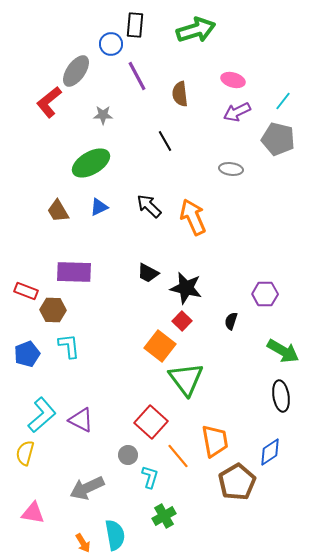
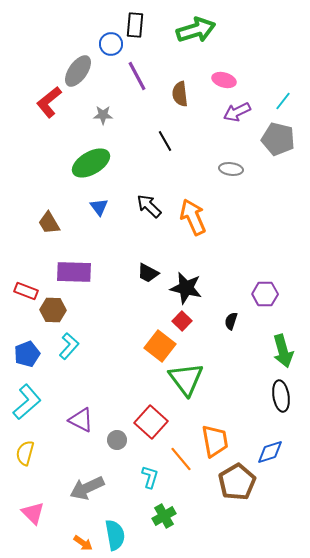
gray ellipse at (76, 71): moved 2 px right
pink ellipse at (233, 80): moved 9 px left
blue triangle at (99, 207): rotated 42 degrees counterclockwise
brown trapezoid at (58, 211): moved 9 px left, 12 px down
cyan L-shape at (69, 346): rotated 48 degrees clockwise
green arrow at (283, 351): rotated 44 degrees clockwise
cyan L-shape at (42, 415): moved 15 px left, 13 px up
blue diamond at (270, 452): rotated 16 degrees clockwise
gray circle at (128, 455): moved 11 px left, 15 px up
orange line at (178, 456): moved 3 px right, 3 px down
pink triangle at (33, 513): rotated 35 degrees clockwise
orange arrow at (83, 543): rotated 24 degrees counterclockwise
